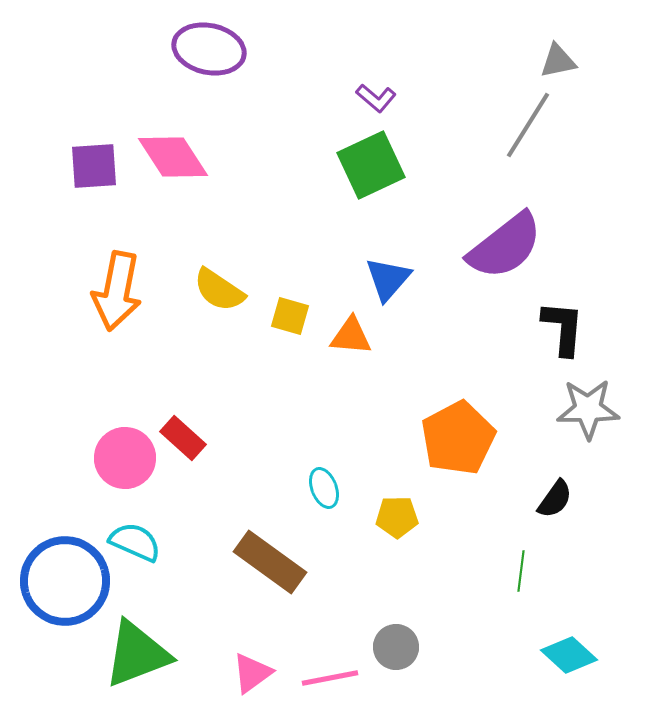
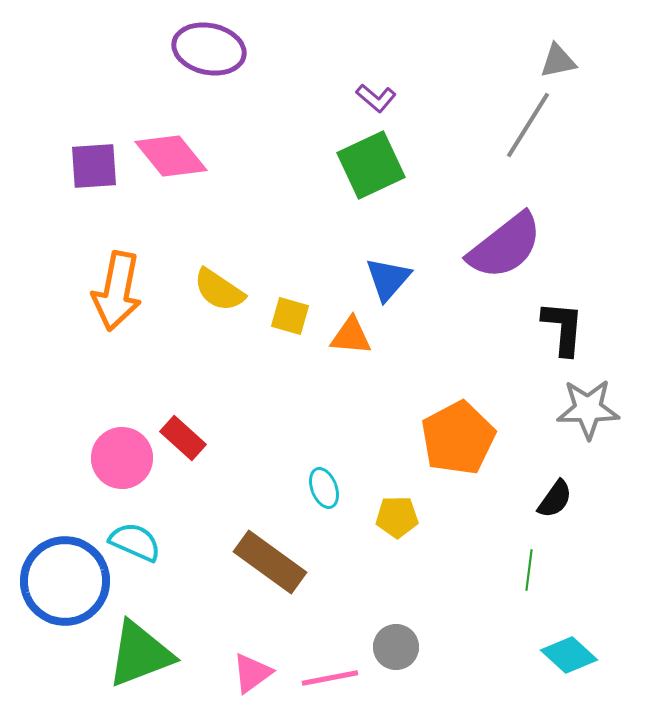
pink diamond: moved 2 px left, 1 px up; rotated 6 degrees counterclockwise
pink circle: moved 3 px left
green line: moved 8 px right, 1 px up
green triangle: moved 3 px right
